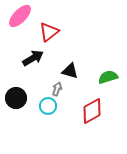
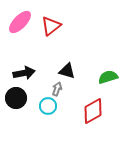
pink ellipse: moved 6 px down
red triangle: moved 2 px right, 6 px up
black arrow: moved 9 px left, 15 px down; rotated 20 degrees clockwise
black triangle: moved 3 px left
red diamond: moved 1 px right
